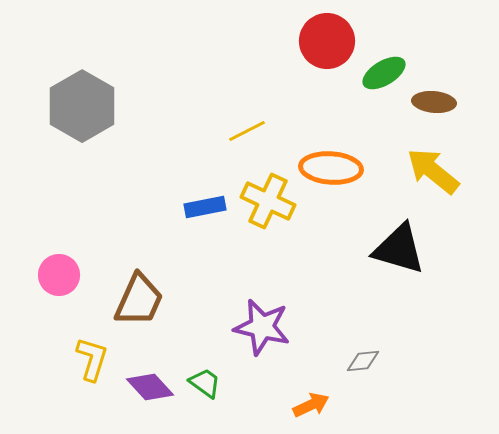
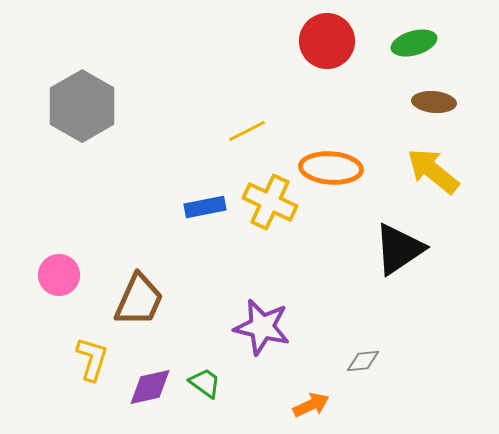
green ellipse: moved 30 px right, 30 px up; rotated 15 degrees clockwise
yellow cross: moved 2 px right, 1 px down
black triangle: rotated 50 degrees counterclockwise
purple diamond: rotated 60 degrees counterclockwise
